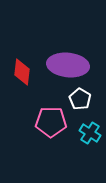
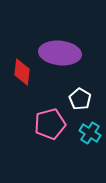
purple ellipse: moved 8 px left, 12 px up
pink pentagon: moved 1 px left, 2 px down; rotated 16 degrees counterclockwise
